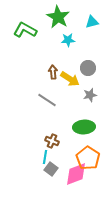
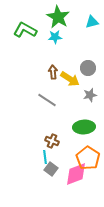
cyan star: moved 13 px left, 3 px up
cyan line: rotated 16 degrees counterclockwise
